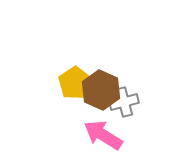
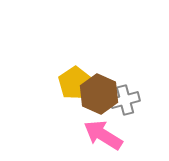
brown hexagon: moved 2 px left, 4 px down
gray cross: moved 1 px right, 2 px up
